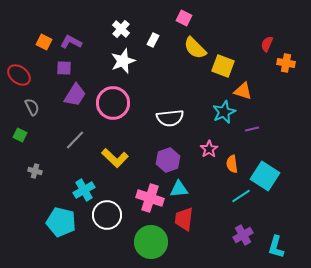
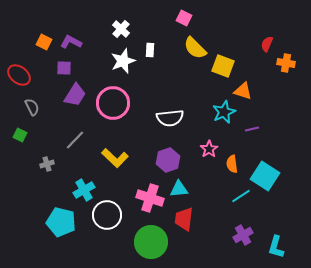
white rectangle: moved 3 px left, 10 px down; rotated 24 degrees counterclockwise
gray cross: moved 12 px right, 7 px up; rotated 32 degrees counterclockwise
